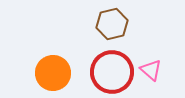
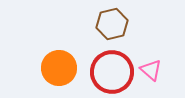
orange circle: moved 6 px right, 5 px up
